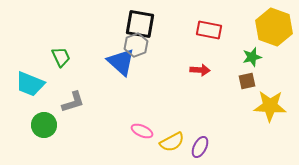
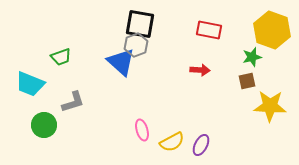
yellow hexagon: moved 2 px left, 3 px down
green trapezoid: rotated 95 degrees clockwise
pink ellipse: moved 1 px up; rotated 50 degrees clockwise
purple ellipse: moved 1 px right, 2 px up
